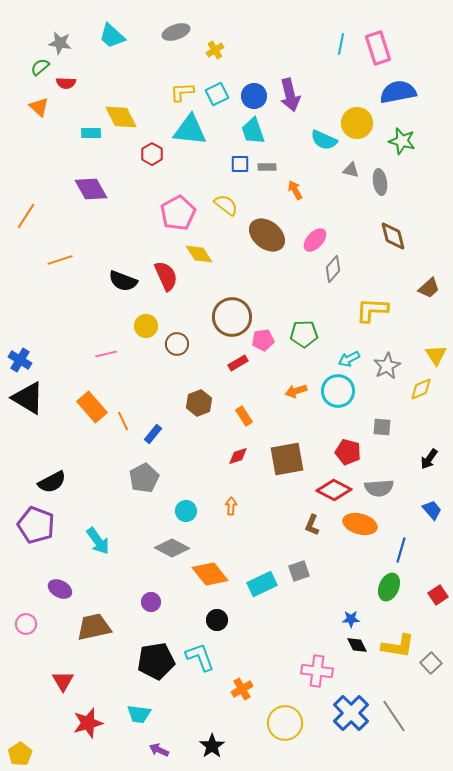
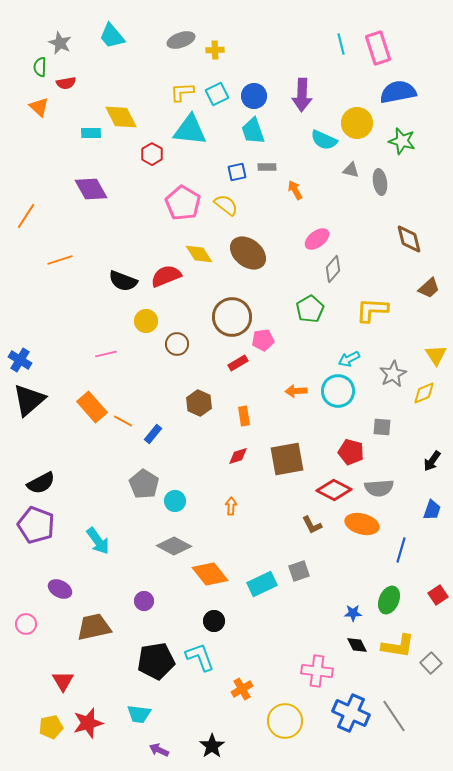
gray ellipse at (176, 32): moved 5 px right, 8 px down
cyan trapezoid at (112, 36): rotated 8 degrees clockwise
gray star at (60, 43): rotated 15 degrees clockwise
cyan line at (341, 44): rotated 25 degrees counterclockwise
yellow cross at (215, 50): rotated 30 degrees clockwise
green semicircle at (40, 67): rotated 48 degrees counterclockwise
red semicircle at (66, 83): rotated 12 degrees counterclockwise
purple arrow at (290, 95): moved 12 px right; rotated 16 degrees clockwise
blue square at (240, 164): moved 3 px left, 8 px down; rotated 12 degrees counterclockwise
pink pentagon at (178, 213): moved 5 px right, 10 px up; rotated 12 degrees counterclockwise
brown ellipse at (267, 235): moved 19 px left, 18 px down
brown diamond at (393, 236): moved 16 px right, 3 px down
pink ellipse at (315, 240): moved 2 px right, 1 px up; rotated 10 degrees clockwise
red semicircle at (166, 276): rotated 88 degrees counterclockwise
yellow circle at (146, 326): moved 5 px up
green pentagon at (304, 334): moved 6 px right, 25 px up; rotated 28 degrees counterclockwise
gray star at (387, 366): moved 6 px right, 8 px down
yellow diamond at (421, 389): moved 3 px right, 4 px down
orange arrow at (296, 391): rotated 15 degrees clockwise
black triangle at (28, 398): moved 1 px right, 2 px down; rotated 48 degrees clockwise
brown hexagon at (199, 403): rotated 15 degrees counterclockwise
orange rectangle at (244, 416): rotated 24 degrees clockwise
orange line at (123, 421): rotated 36 degrees counterclockwise
red pentagon at (348, 452): moved 3 px right
black arrow at (429, 459): moved 3 px right, 2 px down
gray pentagon at (144, 478): moved 6 px down; rotated 12 degrees counterclockwise
black semicircle at (52, 482): moved 11 px left, 1 px down
blue trapezoid at (432, 510): rotated 60 degrees clockwise
cyan circle at (186, 511): moved 11 px left, 10 px up
orange ellipse at (360, 524): moved 2 px right
brown L-shape at (312, 525): rotated 50 degrees counterclockwise
gray diamond at (172, 548): moved 2 px right, 2 px up
green ellipse at (389, 587): moved 13 px down
purple circle at (151, 602): moved 7 px left, 1 px up
blue star at (351, 619): moved 2 px right, 6 px up
black circle at (217, 620): moved 3 px left, 1 px down
blue cross at (351, 713): rotated 21 degrees counterclockwise
yellow circle at (285, 723): moved 2 px up
yellow pentagon at (20, 754): moved 31 px right, 27 px up; rotated 20 degrees clockwise
